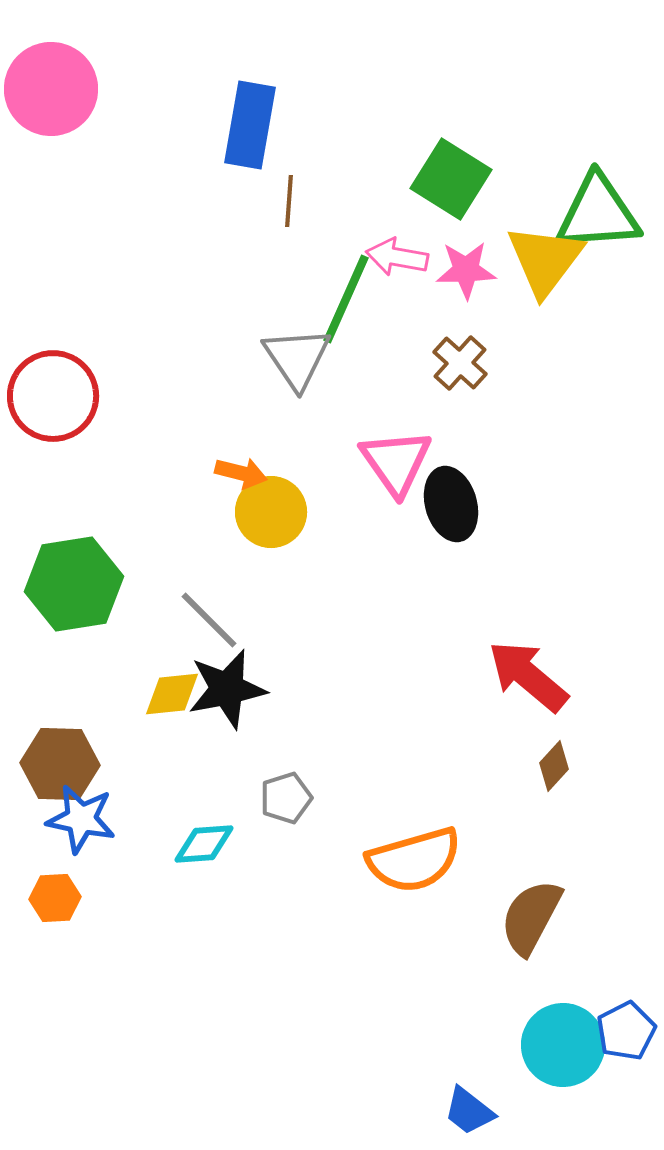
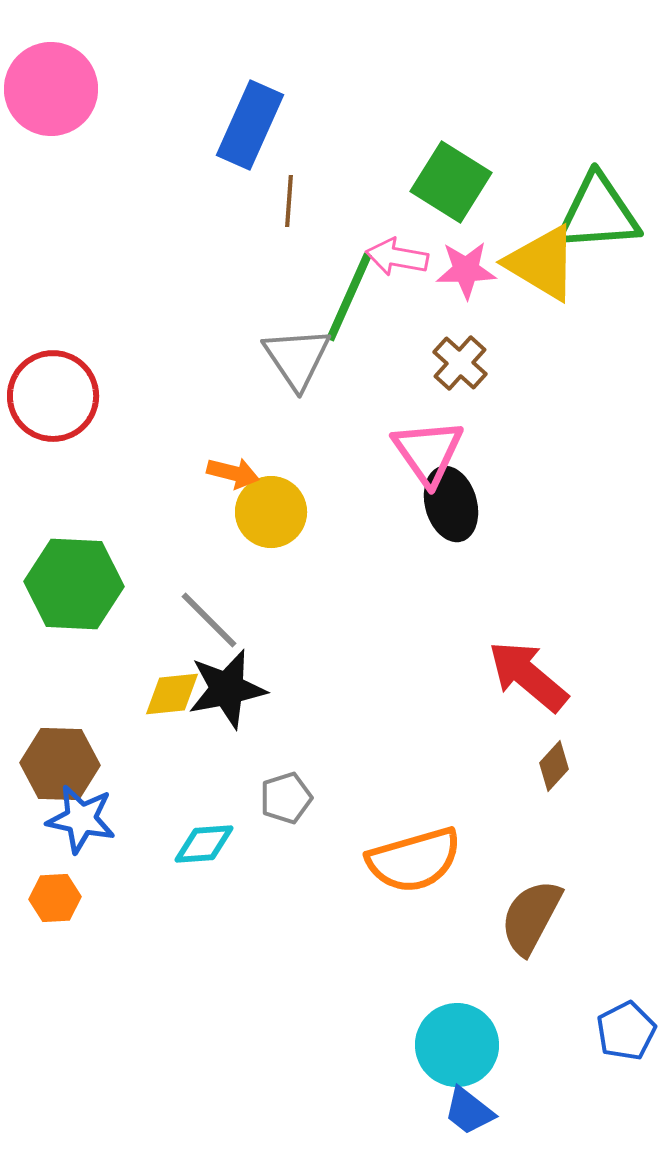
blue rectangle: rotated 14 degrees clockwise
green square: moved 3 px down
yellow triangle: moved 3 px left, 3 px down; rotated 36 degrees counterclockwise
green line: moved 3 px right, 2 px up
pink triangle: moved 32 px right, 10 px up
orange arrow: moved 8 px left
green hexagon: rotated 12 degrees clockwise
cyan circle: moved 106 px left
